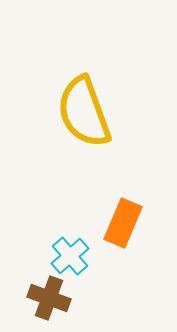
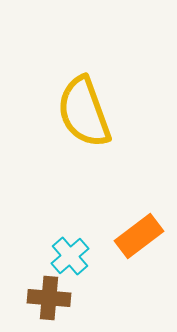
orange rectangle: moved 16 px right, 13 px down; rotated 30 degrees clockwise
brown cross: rotated 15 degrees counterclockwise
